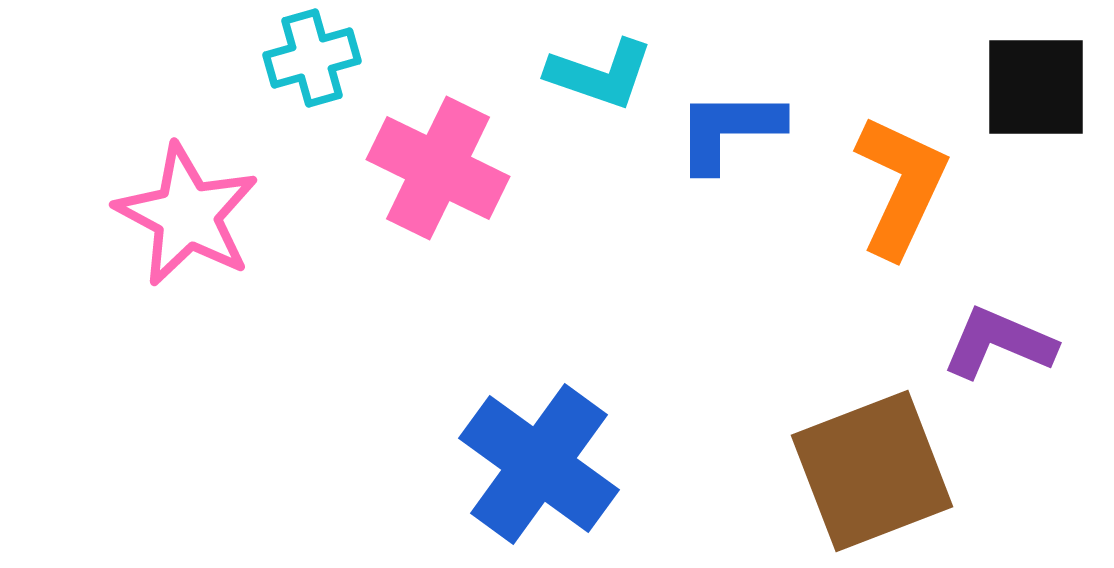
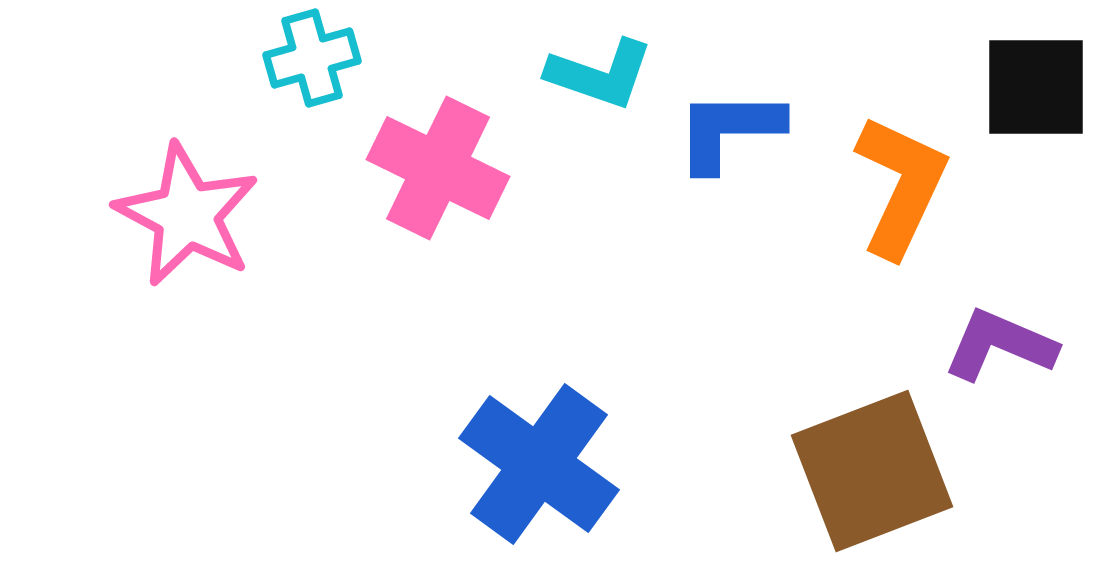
purple L-shape: moved 1 px right, 2 px down
